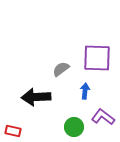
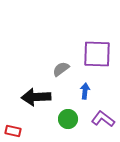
purple square: moved 4 px up
purple L-shape: moved 2 px down
green circle: moved 6 px left, 8 px up
